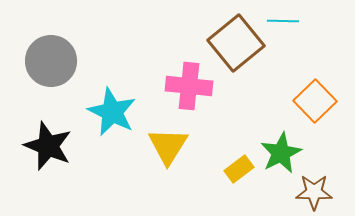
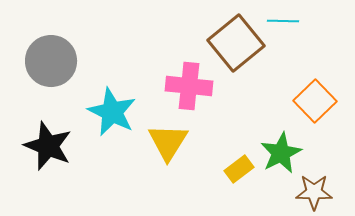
yellow triangle: moved 4 px up
